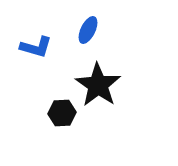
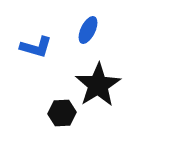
black star: rotated 6 degrees clockwise
